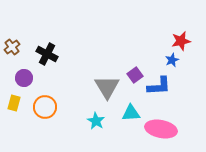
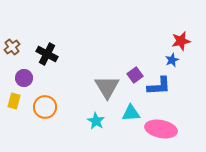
yellow rectangle: moved 2 px up
